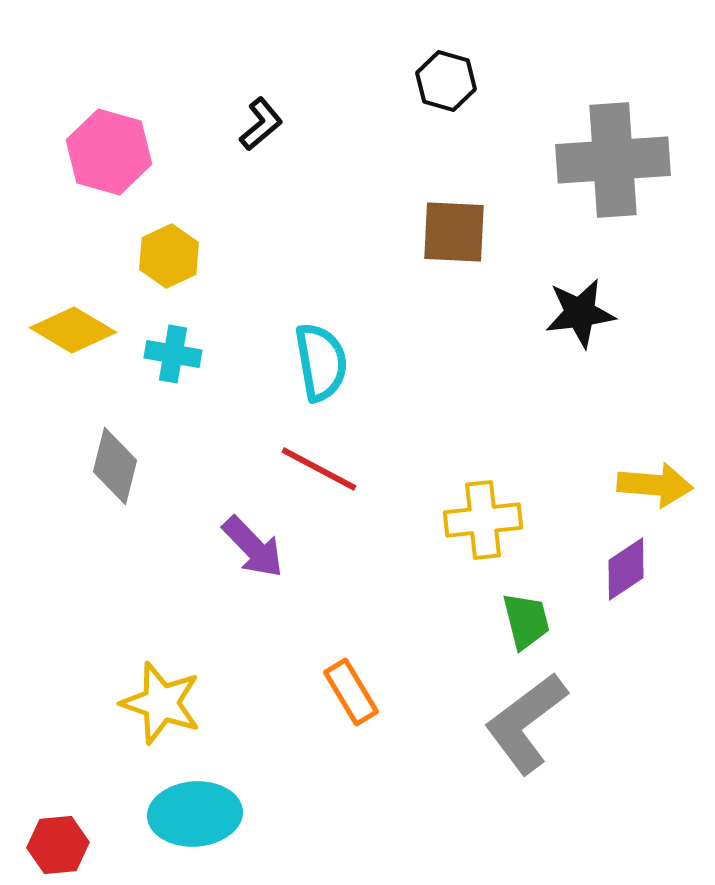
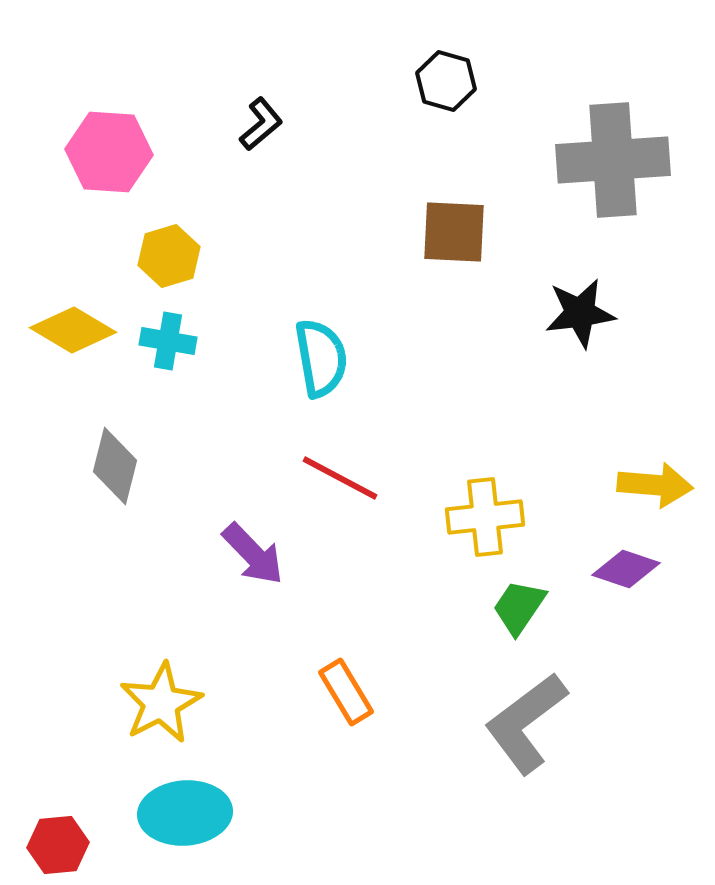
pink hexagon: rotated 12 degrees counterclockwise
yellow hexagon: rotated 8 degrees clockwise
cyan cross: moved 5 px left, 13 px up
cyan semicircle: moved 4 px up
red line: moved 21 px right, 9 px down
yellow cross: moved 2 px right, 3 px up
purple arrow: moved 7 px down
purple diamond: rotated 52 degrees clockwise
green trapezoid: moved 7 px left, 14 px up; rotated 132 degrees counterclockwise
orange rectangle: moved 5 px left
yellow star: rotated 26 degrees clockwise
cyan ellipse: moved 10 px left, 1 px up
